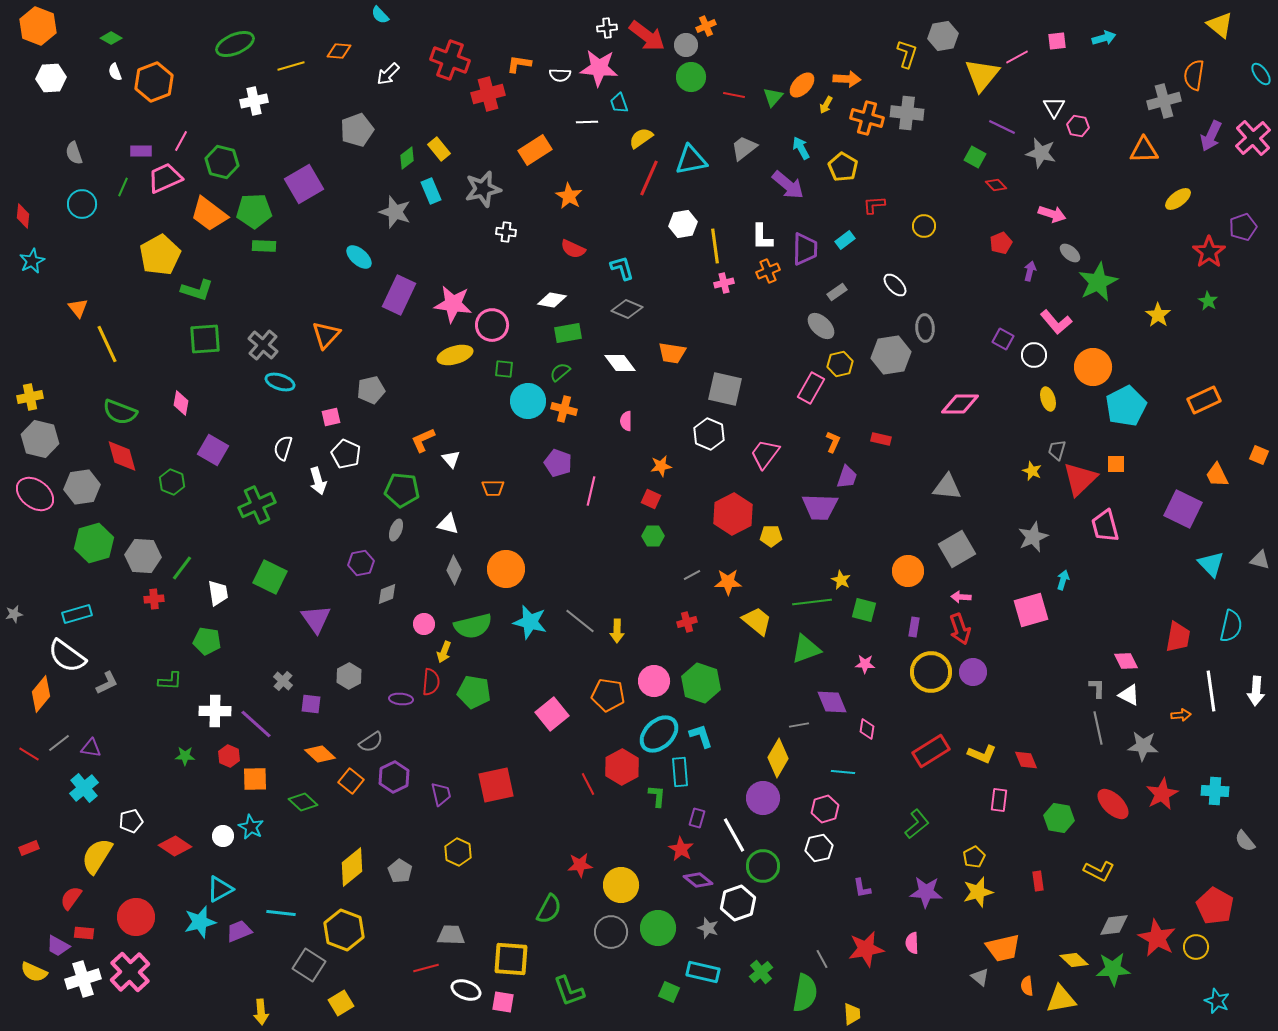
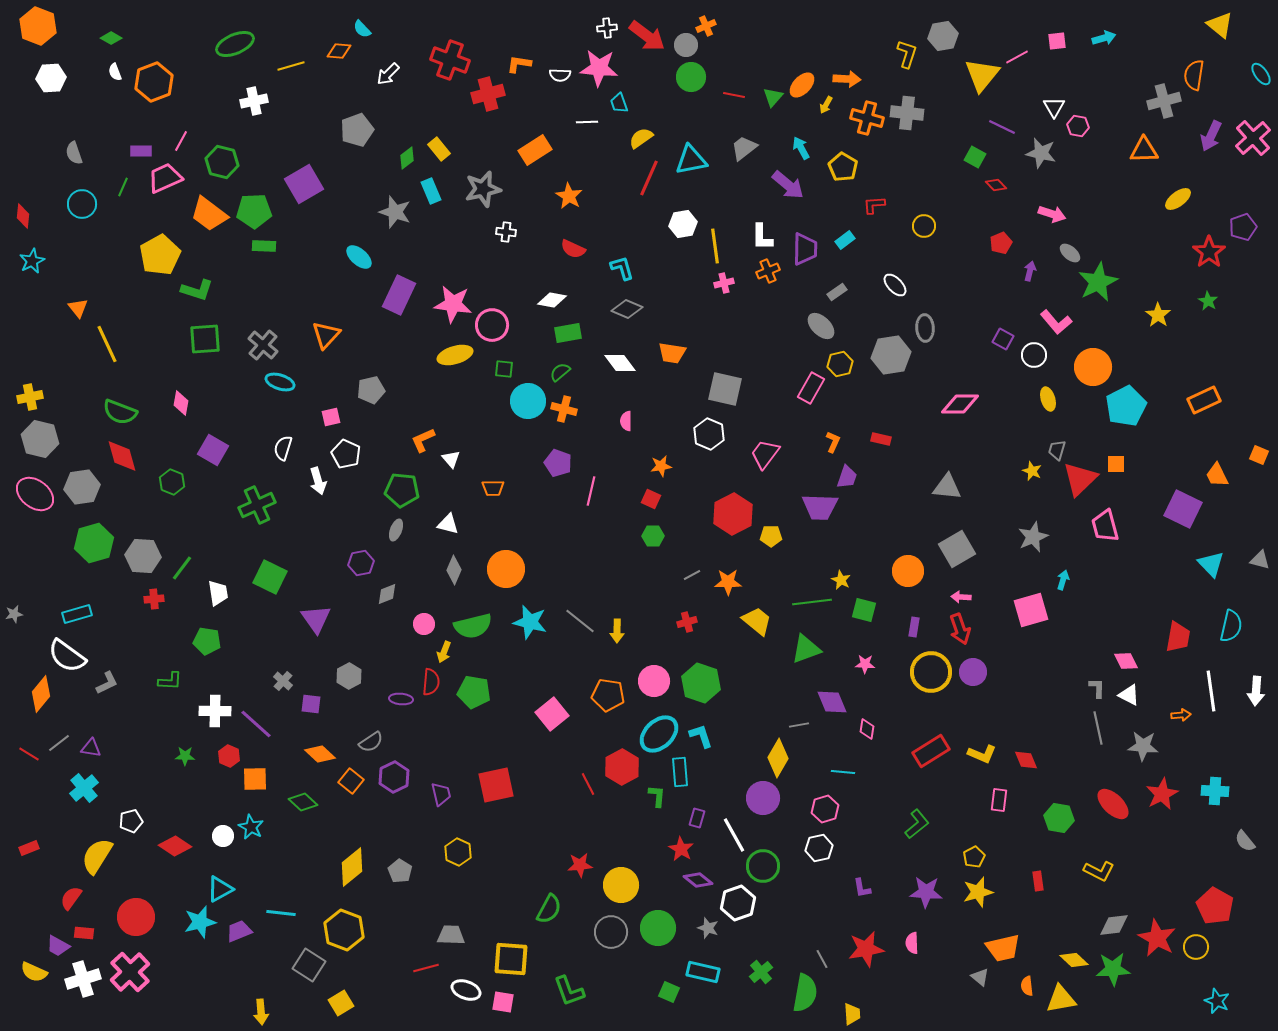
cyan semicircle at (380, 15): moved 18 px left, 14 px down
